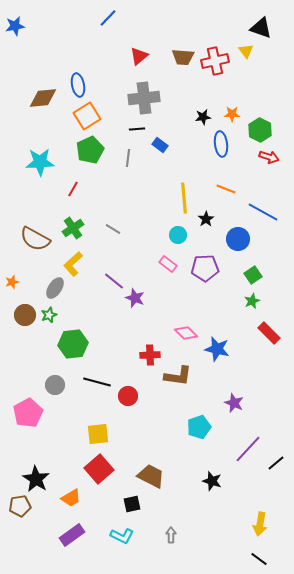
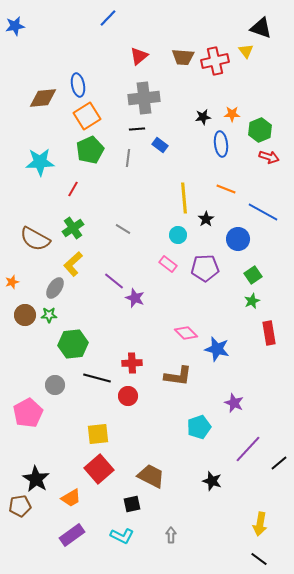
green hexagon at (260, 130): rotated 10 degrees clockwise
gray line at (113, 229): moved 10 px right
green star at (49, 315): rotated 21 degrees clockwise
red rectangle at (269, 333): rotated 35 degrees clockwise
red cross at (150, 355): moved 18 px left, 8 px down
black line at (97, 382): moved 4 px up
black line at (276, 463): moved 3 px right
